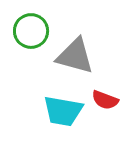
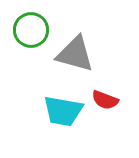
green circle: moved 1 px up
gray triangle: moved 2 px up
